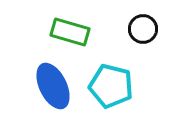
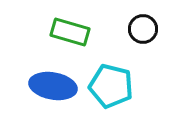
blue ellipse: rotated 54 degrees counterclockwise
